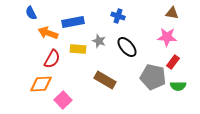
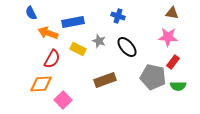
pink star: moved 1 px right
yellow rectangle: rotated 21 degrees clockwise
brown rectangle: rotated 50 degrees counterclockwise
